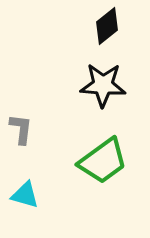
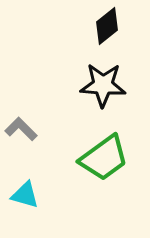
gray L-shape: rotated 52 degrees counterclockwise
green trapezoid: moved 1 px right, 3 px up
